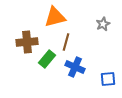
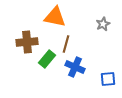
orange triangle: rotated 25 degrees clockwise
brown line: moved 2 px down
